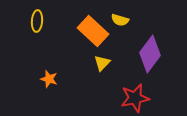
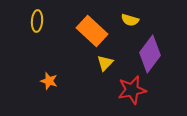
yellow semicircle: moved 10 px right
orange rectangle: moved 1 px left
yellow triangle: moved 3 px right
orange star: moved 2 px down
red star: moved 3 px left, 8 px up
